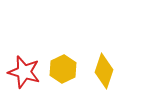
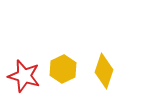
red star: moved 4 px down
